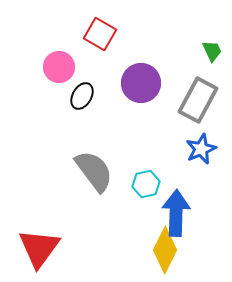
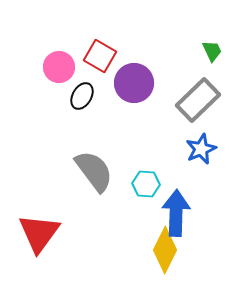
red square: moved 22 px down
purple circle: moved 7 px left
gray rectangle: rotated 18 degrees clockwise
cyan hexagon: rotated 16 degrees clockwise
red triangle: moved 15 px up
